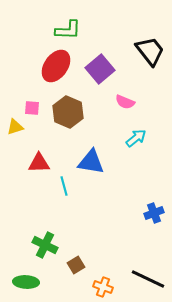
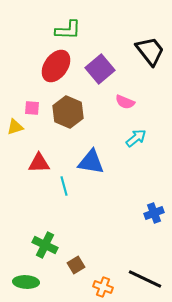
black line: moved 3 px left
